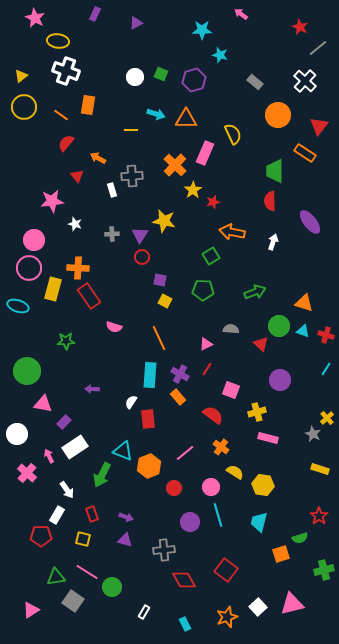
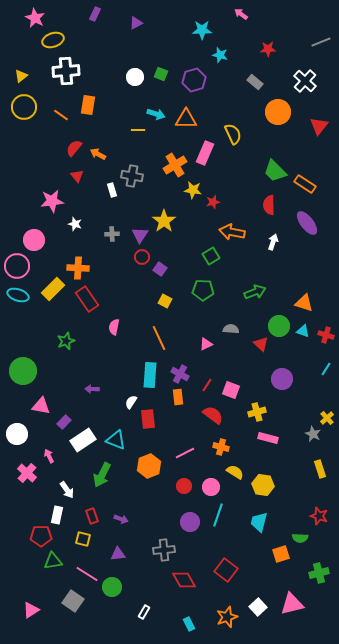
red star at (300, 27): moved 32 px left, 22 px down; rotated 28 degrees counterclockwise
yellow ellipse at (58, 41): moved 5 px left, 1 px up; rotated 25 degrees counterclockwise
gray line at (318, 48): moved 3 px right, 6 px up; rotated 18 degrees clockwise
white cross at (66, 71): rotated 24 degrees counterclockwise
orange circle at (278, 115): moved 3 px up
yellow line at (131, 130): moved 7 px right
red semicircle at (66, 143): moved 8 px right, 5 px down
orange rectangle at (305, 153): moved 31 px down
orange arrow at (98, 158): moved 4 px up
orange cross at (175, 165): rotated 15 degrees clockwise
green trapezoid at (275, 171): rotated 45 degrees counterclockwise
gray cross at (132, 176): rotated 15 degrees clockwise
yellow star at (193, 190): rotated 30 degrees counterclockwise
red semicircle at (270, 201): moved 1 px left, 4 px down
yellow star at (164, 221): rotated 25 degrees clockwise
purple ellipse at (310, 222): moved 3 px left, 1 px down
pink circle at (29, 268): moved 12 px left, 2 px up
purple square at (160, 280): moved 11 px up; rotated 24 degrees clockwise
yellow rectangle at (53, 289): rotated 30 degrees clockwise
red rectangle at (89, 296): moved 2 px left, 3 px down
cyan ellipse at (18, 306): moved 11 px up
pink semicircle at (114, 327): rotated 84 degrees clockwise
green star at (66, 341): rotated 18 degrees counterclockwise
red line at (207, 369): moved 16 px down
green circle at (27, 371): moved 4 px left
purple circle at (280, 380): moved 2 px right, 1 px up
orange rectangle at (178, 397): rotated 35 degrees clockwise
pink triangle at (43, 404): moved 2 px left, 2 px down
white rectangle at (75, 447): moved 8 px right, 7 px up
orange cross at (221, 447): rotated 21 degrees counterclockwise
cyan triangle at (123, 451): moved 7 px left, 11 px up
pink line at (185, 453): rotated 12 degrees clockwise
yellow rectangle at (320, 469): rotated 54 degrees clockwise
red circle at (174, 488): moved 10 px right, 2 px up
red rectangle at (92, 514): moved 2 px down
white rectangle at (57, 515): rotated 18 degrees counterclockwise
cyan line at (218, 515): rotated 35 degrees clockwise
red star at (319, 516): rotated 18 degrees counterclockwise
purple arrow at (126, 517): moved 5 px left, 2 px down
green semicircle at (300, 538): rotated 21 degrees clockwise
purple triangle at (125, 540): moved 7 px left, 14 px down; rotated 21 degrees counterclockwise
green cross at (324, 570): moved 5 px left, 3 px down
pink line at (87, 572): moved 2 px down
green triangle at (56, 577): moved 3 px left, 16 px up
cyan rectangle at (185, 624): moved 4 px right
